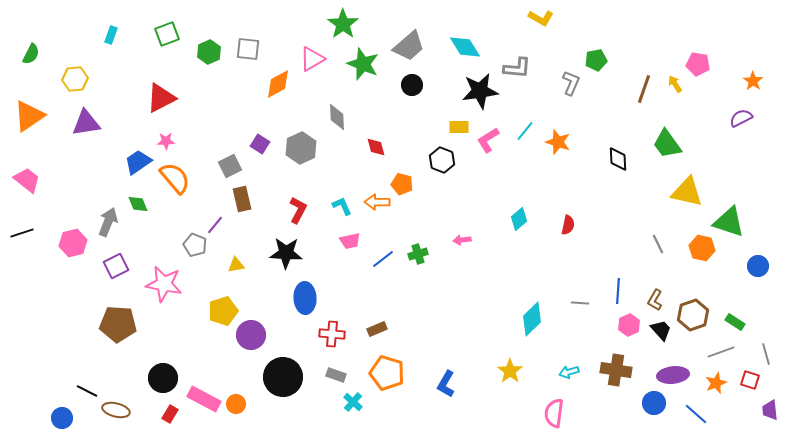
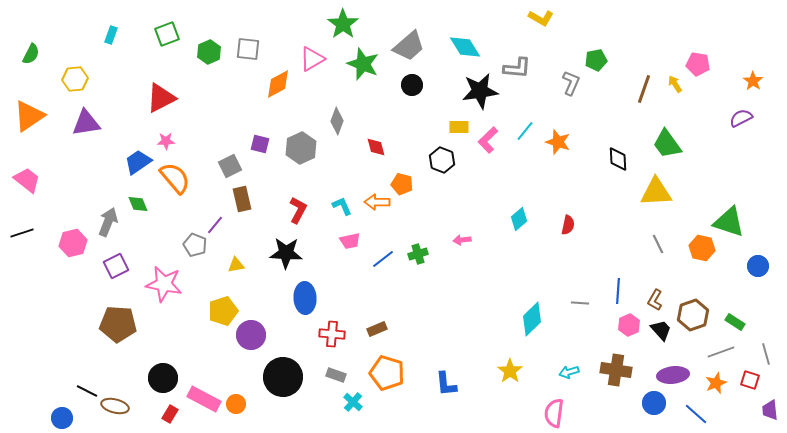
gray diamond at (337, 117): moved 4 px down; rotated 24 degrees clockwise
pink L-shape at (488, 140): rotated 12 degrees counterclockwise
purple square at (260, 144): rotated 18 degrees counterclockwise
yellow triangle at (687, 192): moved 31 px left; rotated 16 degrees counterclockwise
blue L-shape at (446, 384): rotated 36 degrees counterclockwise
brown ellipse at (116, 410): moved 1 px left, 4 px up
